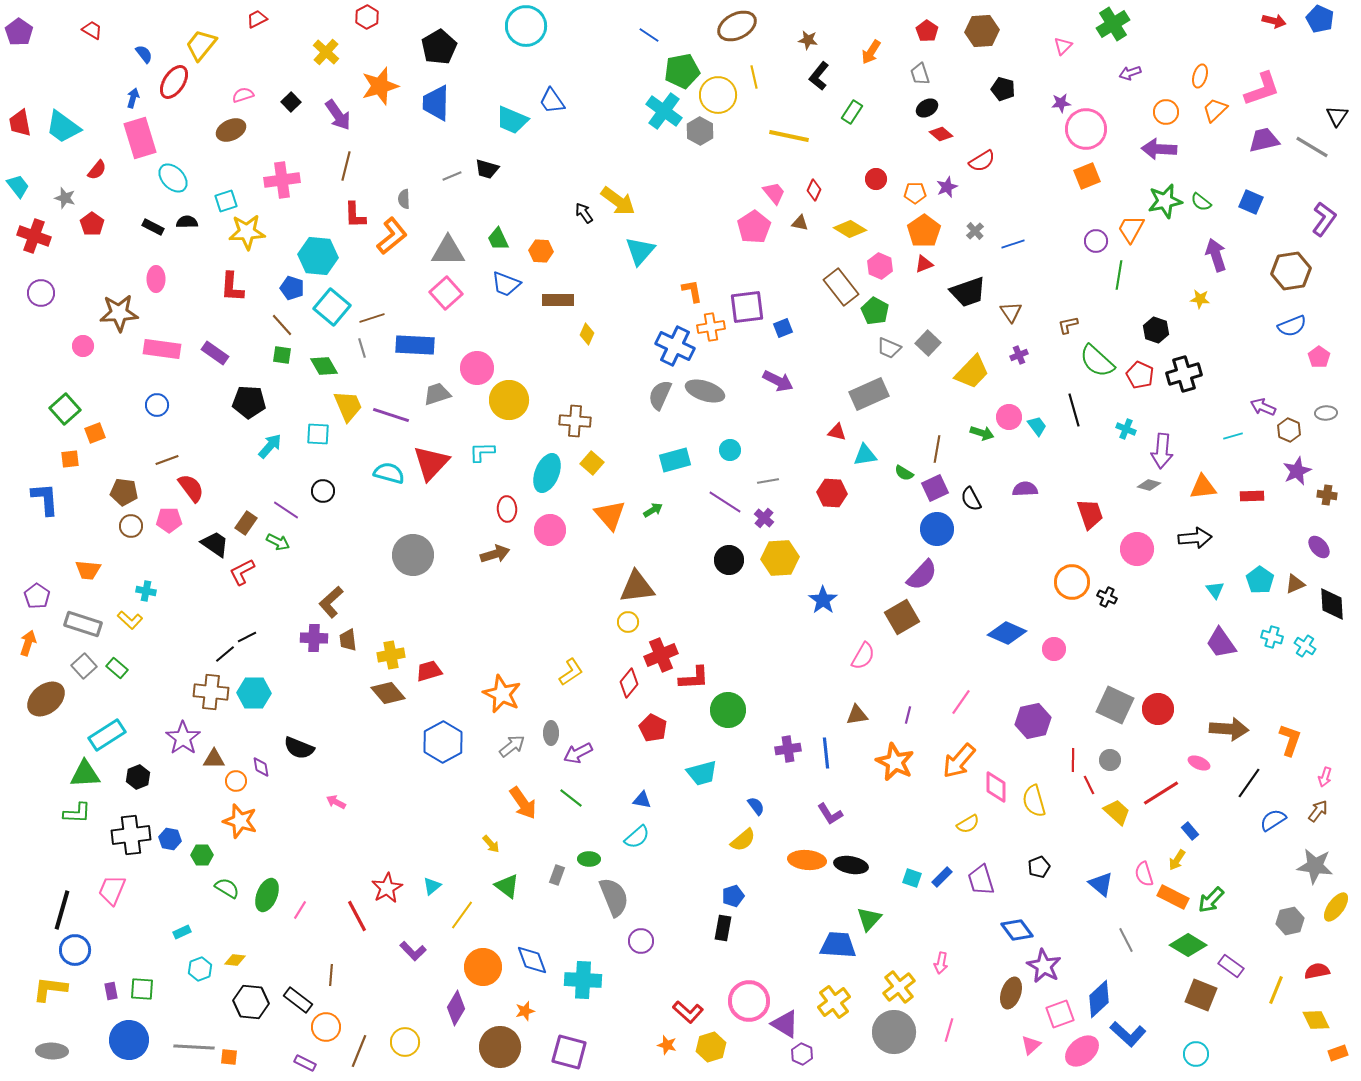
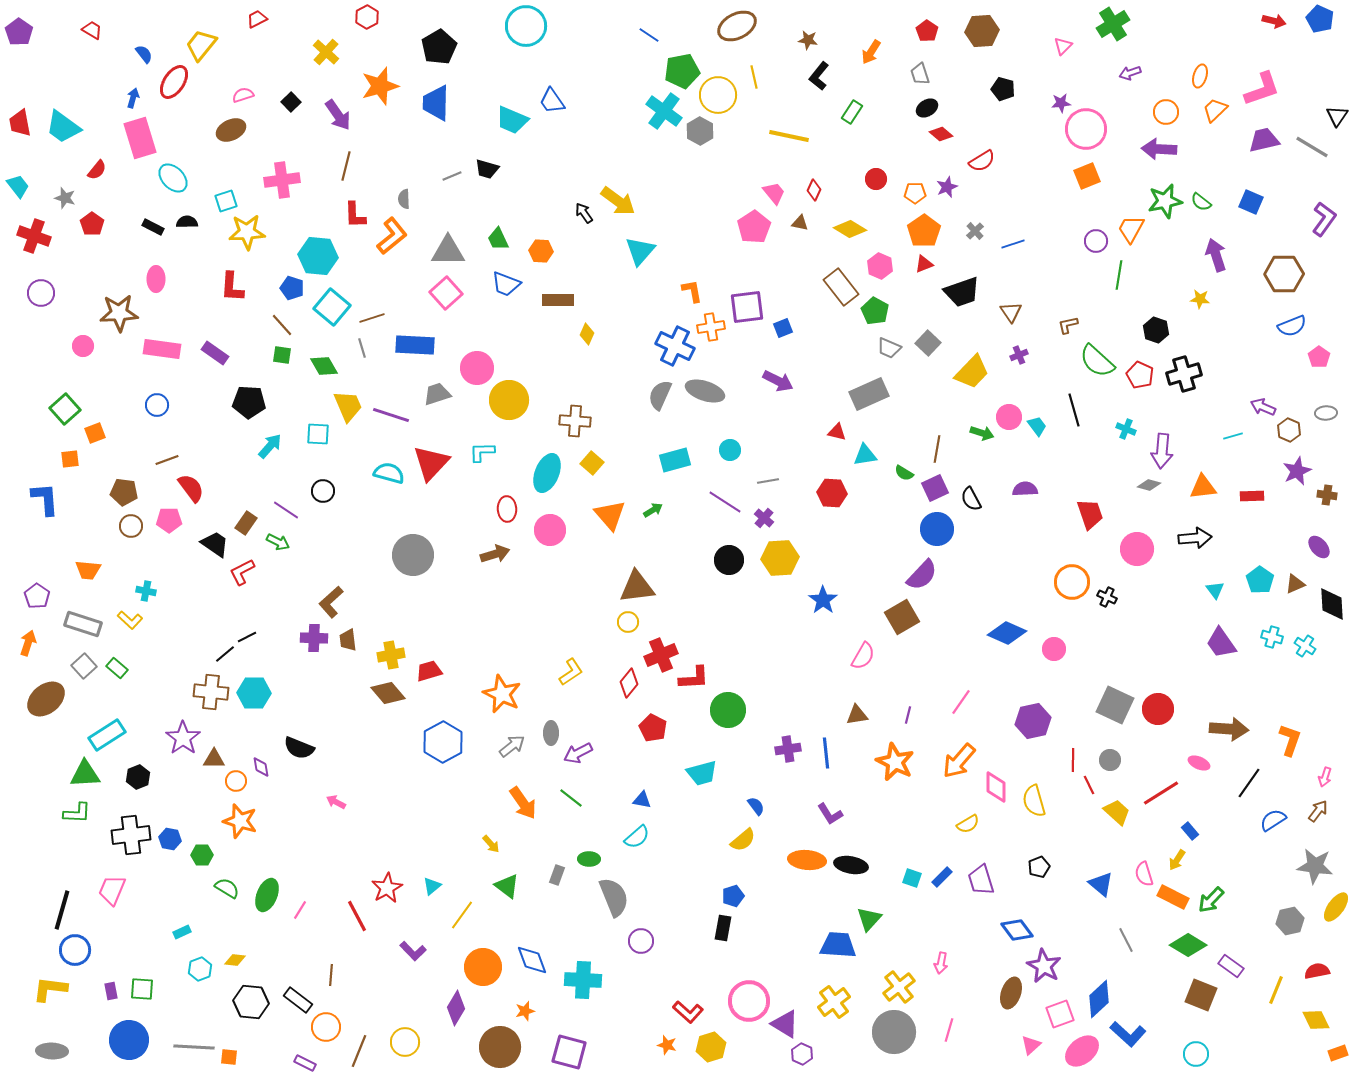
brown hexagon at (1291, 271): moved 7 px left, 3 px down; rotated 9 degrees clockwise
black trapezoid at (968, 292): moved 6 px left
